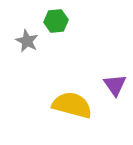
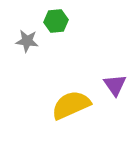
gray star: rotated 20 degrees counterclockwise
yellow semicircle: moved 1 px left; rotated 39 degrees counterclockwise
